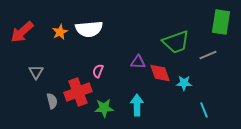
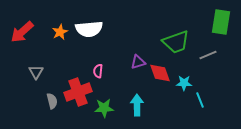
purple triangle: rotated 21 degrees counterclockwise
pink semicircle: rotated 16 degrees counterclockwise
cyan line: moved 4 px left, 10 px up
